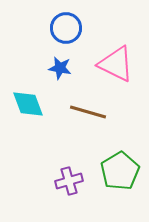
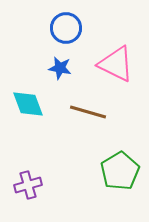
purple cross: moved 41 px left, 4 px down
